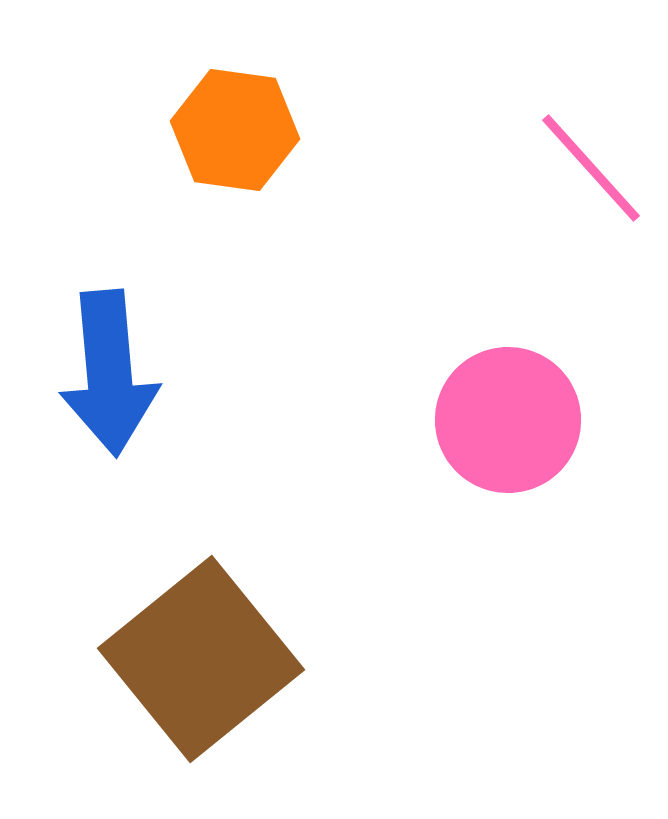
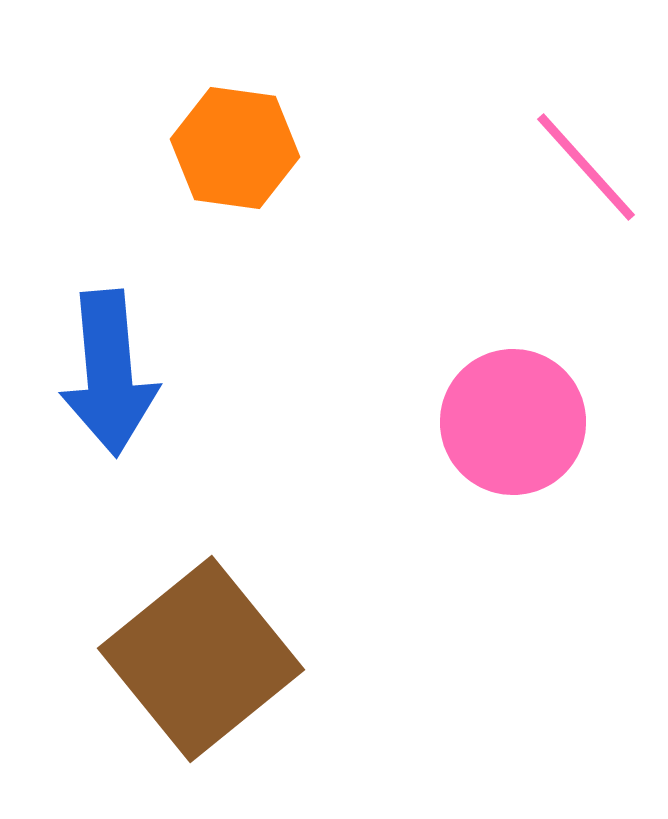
orange hexagon: moved 18 px down
pink line: moved 5 px left, 1 px up
pink circle: moved 5 px right, 2 px down
